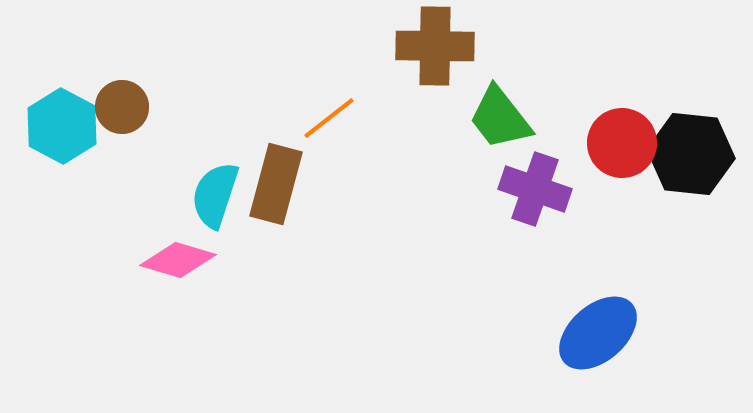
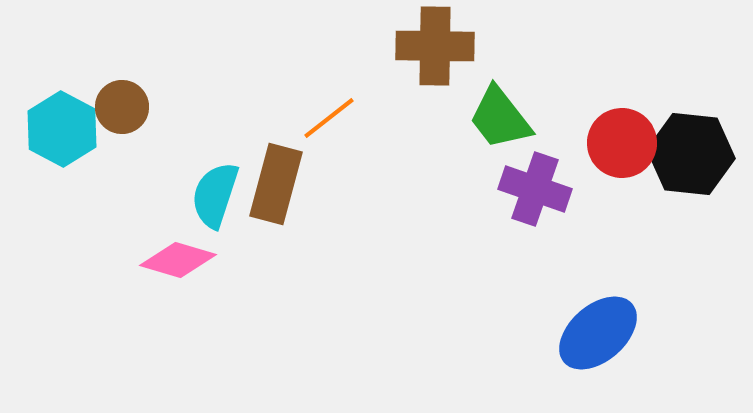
cyan hexagon: moved 3 px down
